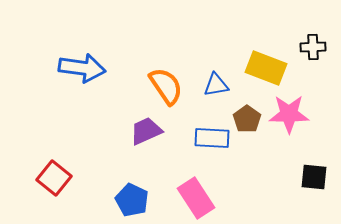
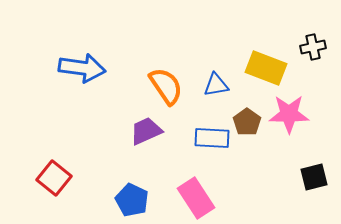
black cross: rotated 10 degrees counterclockwise
brown pentagon: moved 3 px down
black square: rotated 20 degrees counterclockwise
